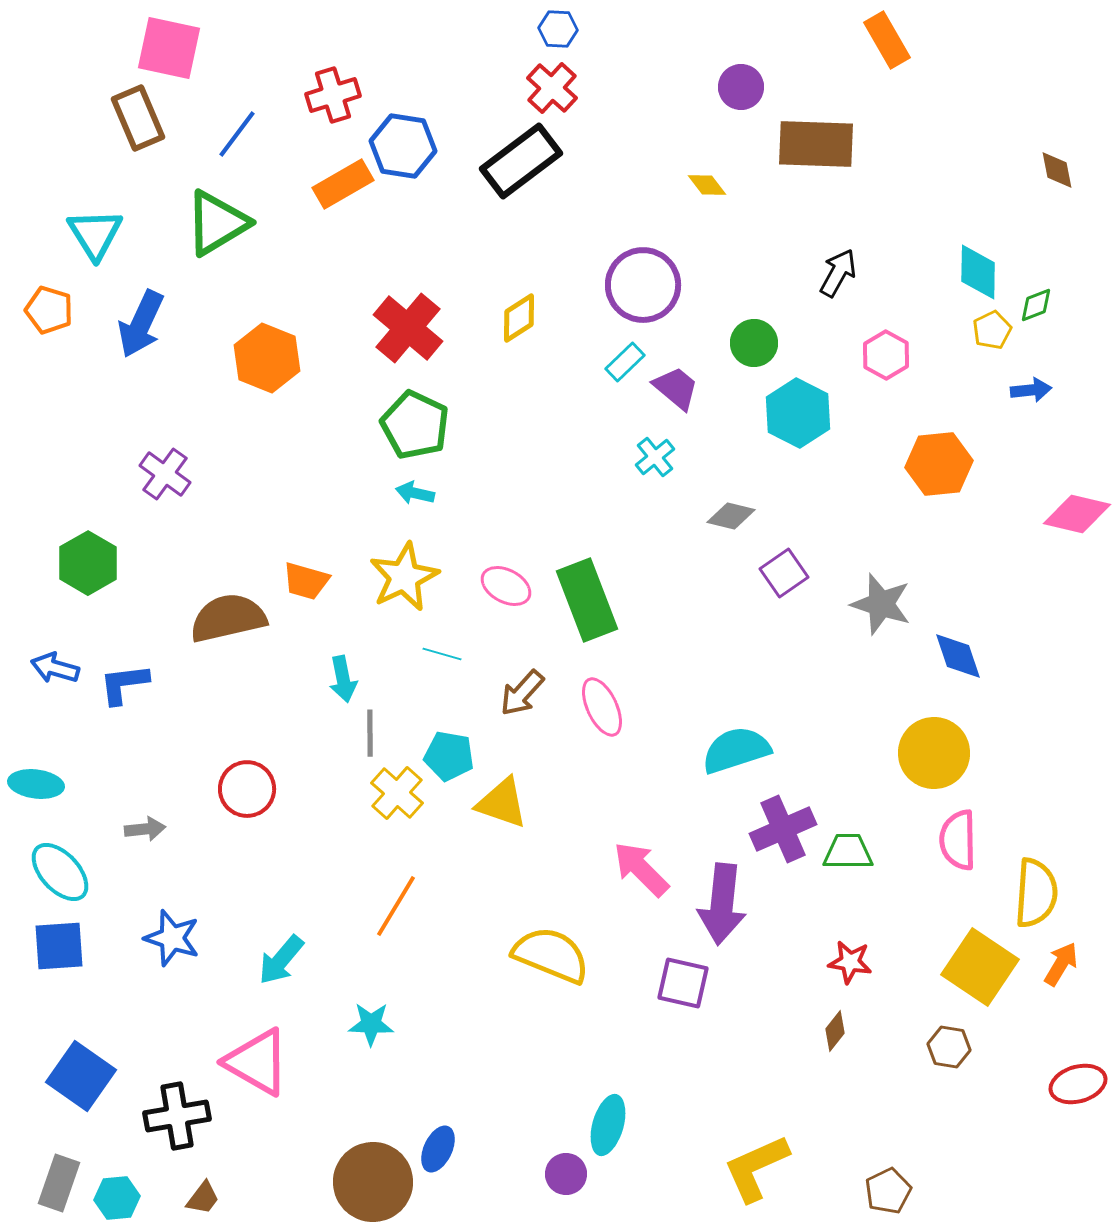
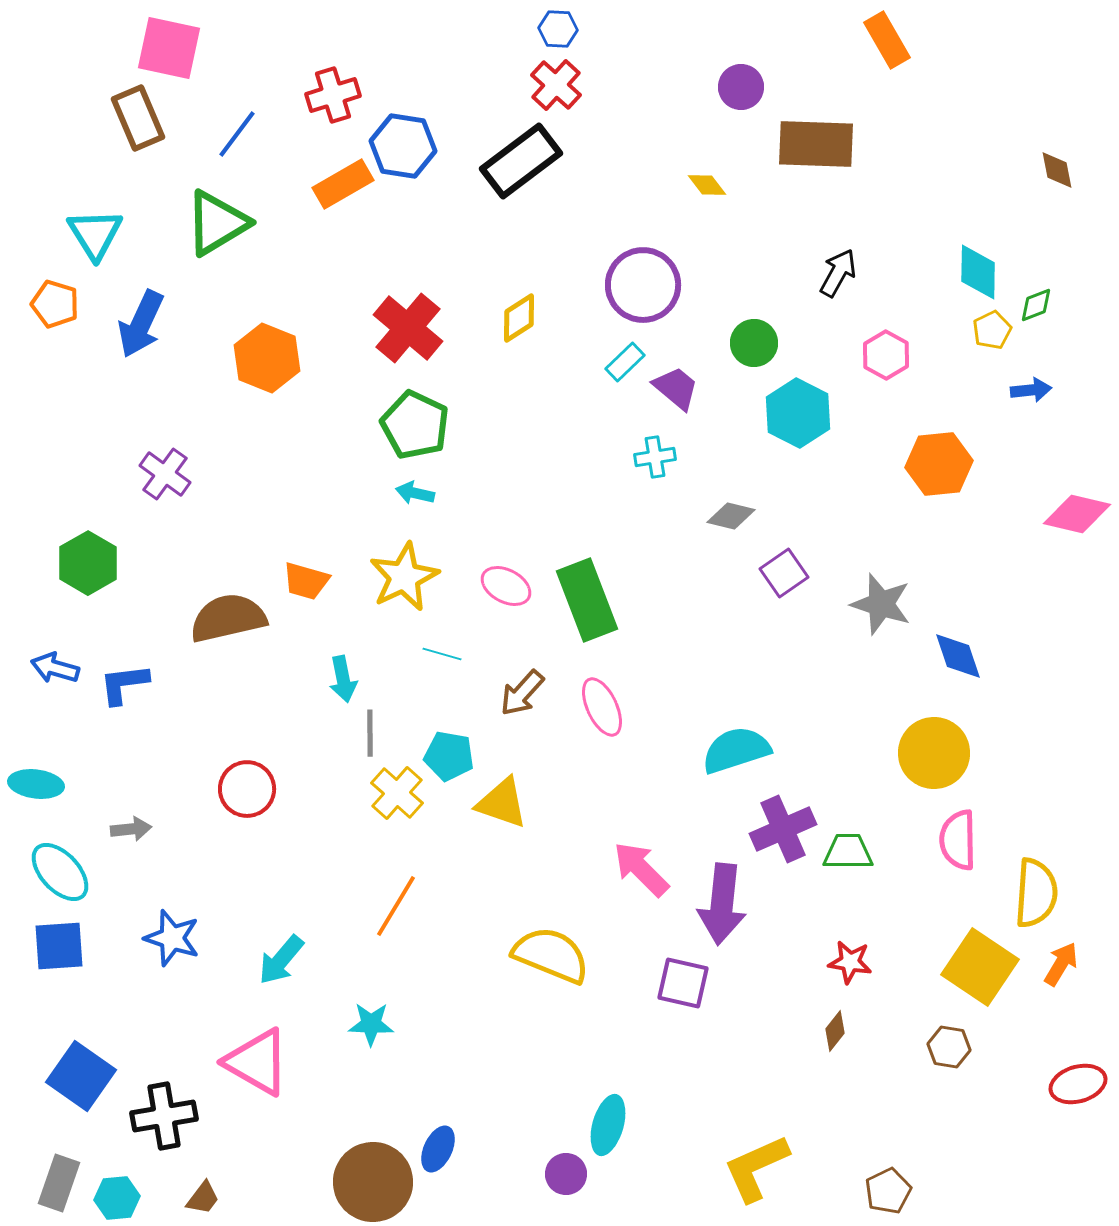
red cross at (552, 88): moved 4 px right, 3 px up
orange pentagon at (49, 310): moved 6 px right, 6 px up
cyan cross at (655, 457): rotated 30 degrees clockwise
gray arrow at (145, 829): moved 14 px left
black cross at (177, 1116): moved 13 px left
